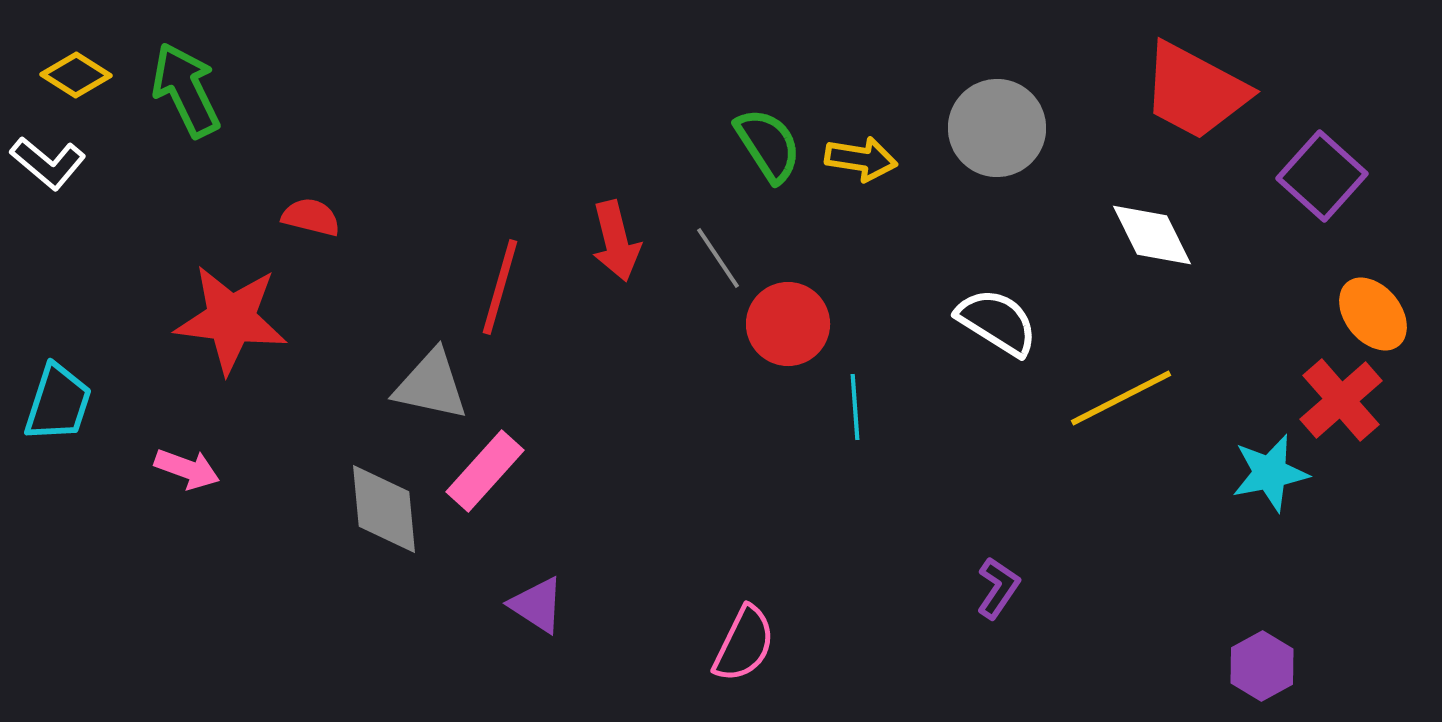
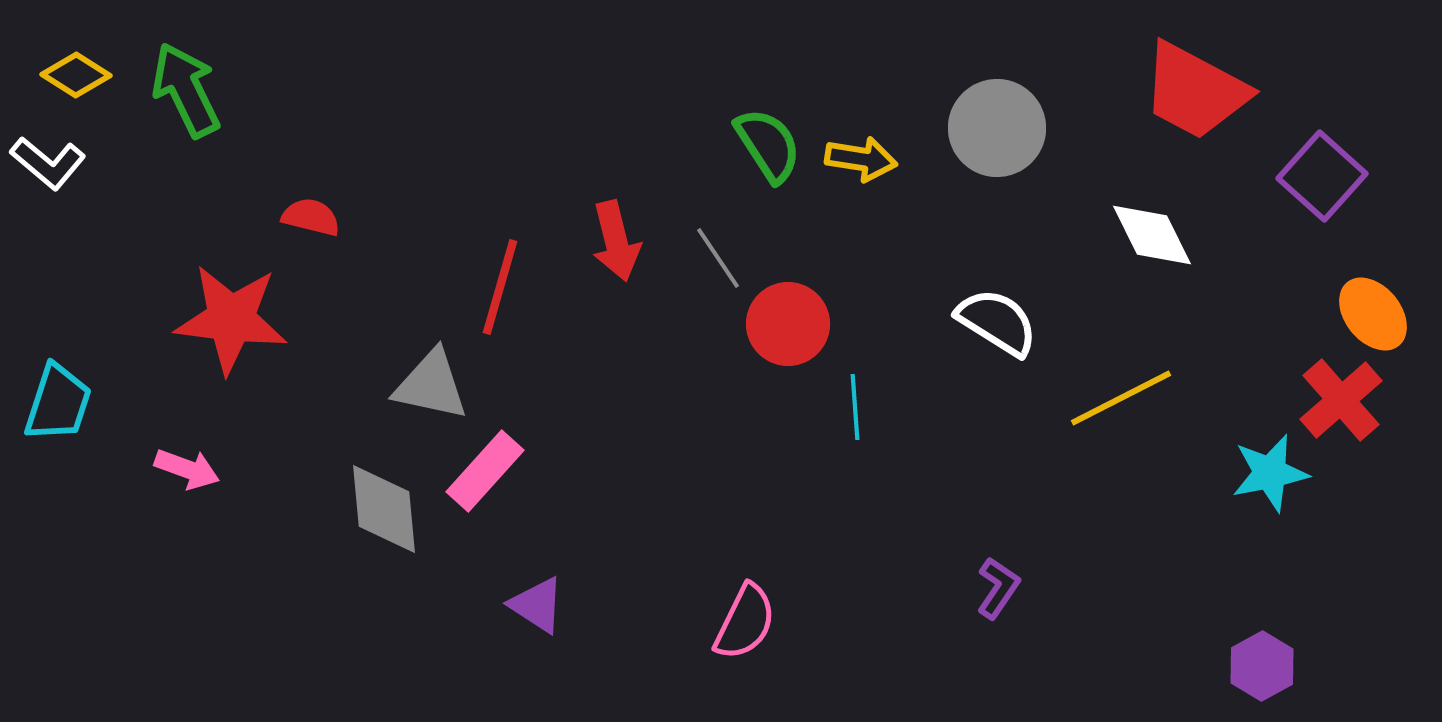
pink semicircle: moved 1 px right, 22 px up
